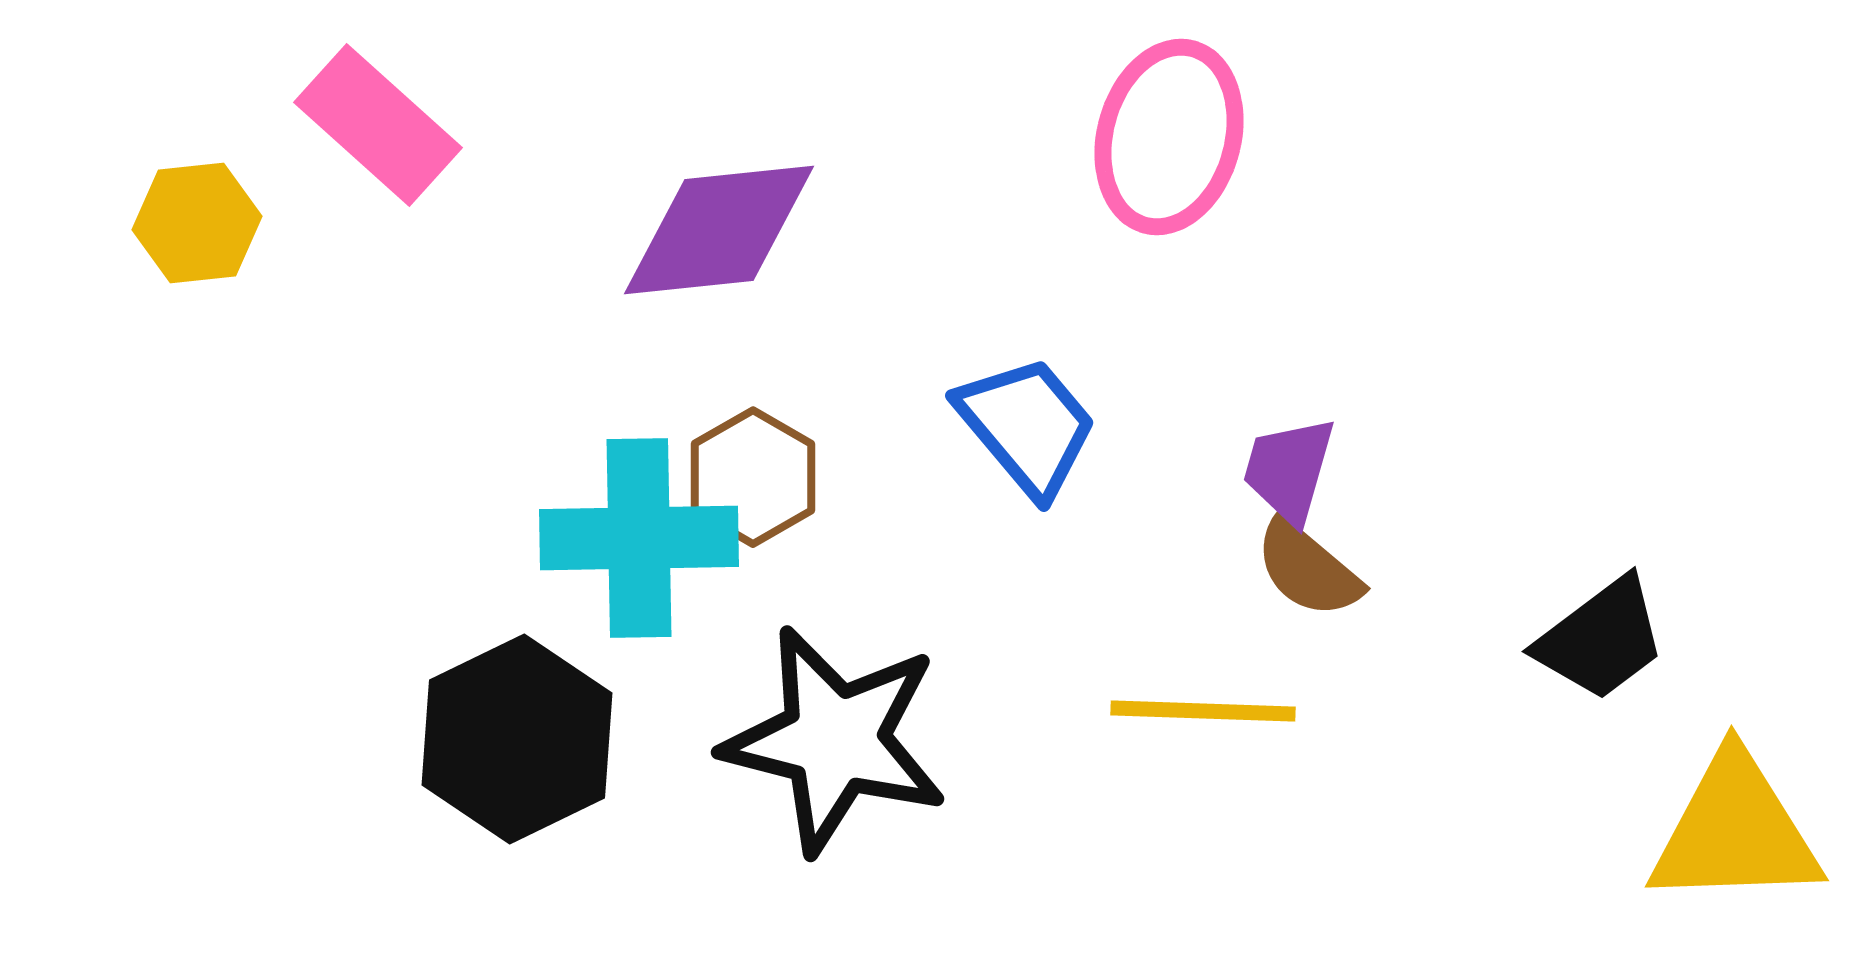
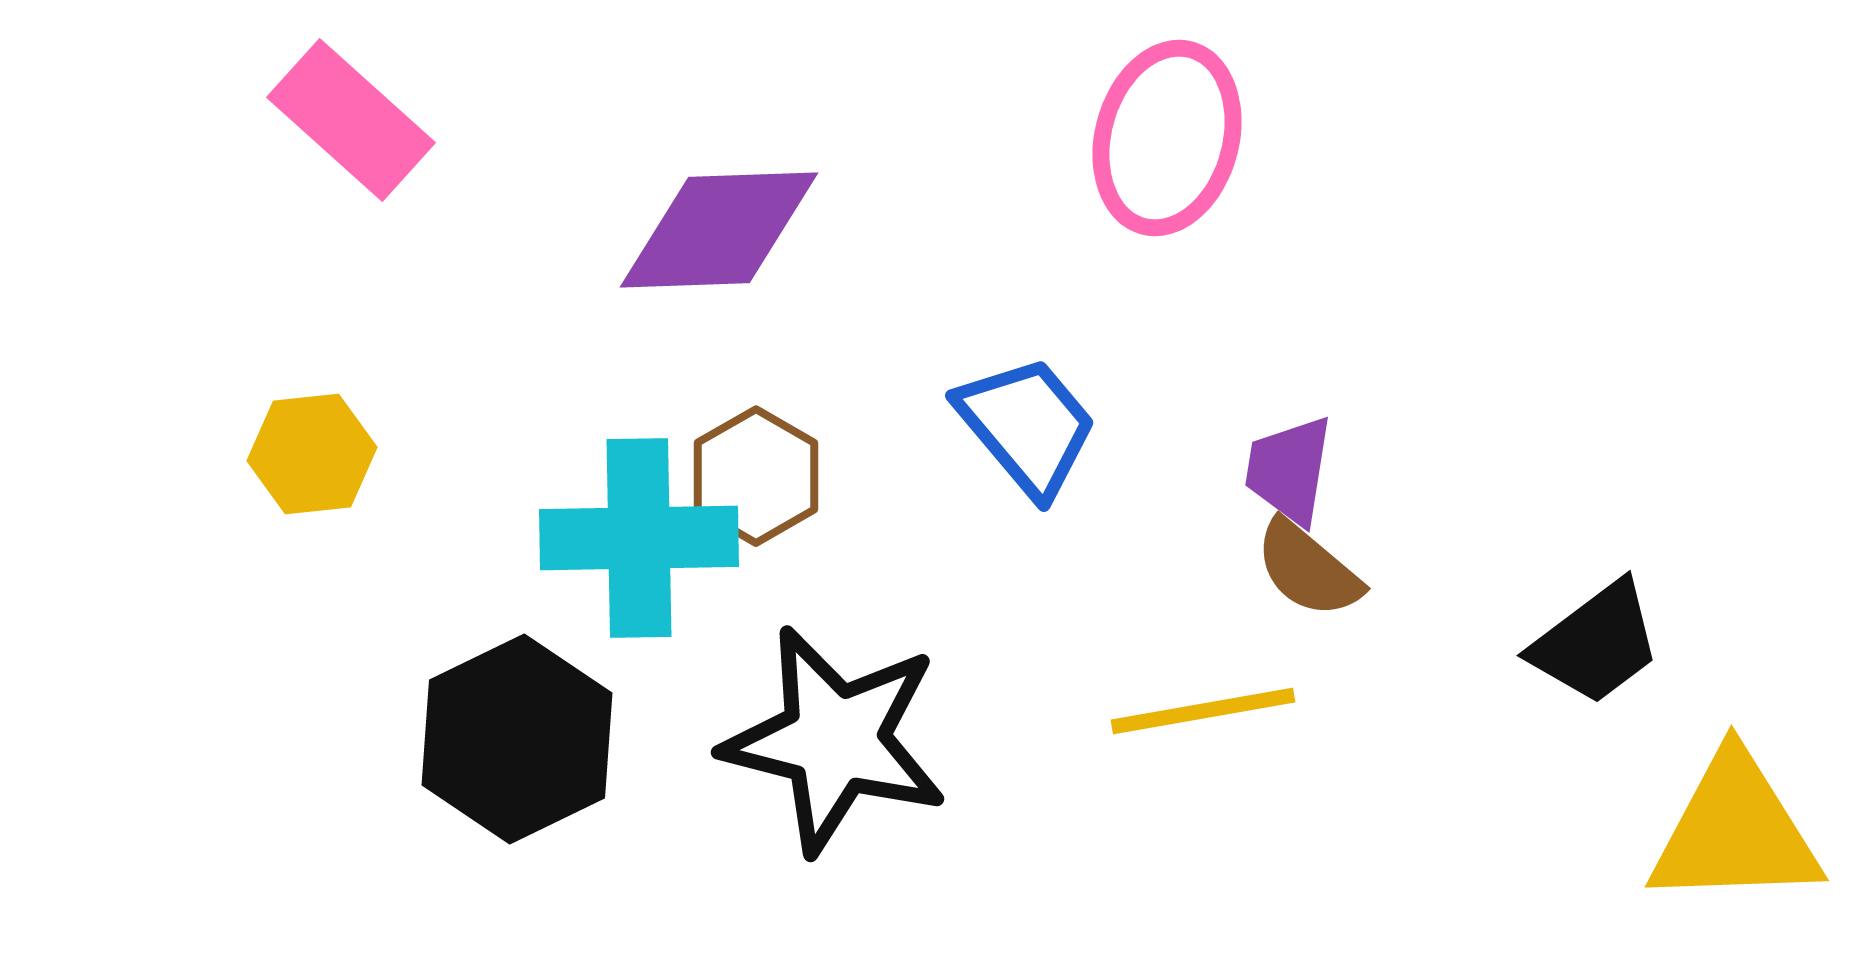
pink rectangle: moved 27 px left, 5 px up
pink ellipse: moved 2 px left, 1 px down
yellow hexagon: moved 115 px right, 231 px down
purple diamond: rotated 4 degrees clockwise
purple trapezoid: rotated 7 degrees counterclockwise
brown hexagon: moved 3 px right, 1 px up
black trapezoid: moved 5 px left, 4 px down
yellow line: rotated 12 degrees counterclockwise
